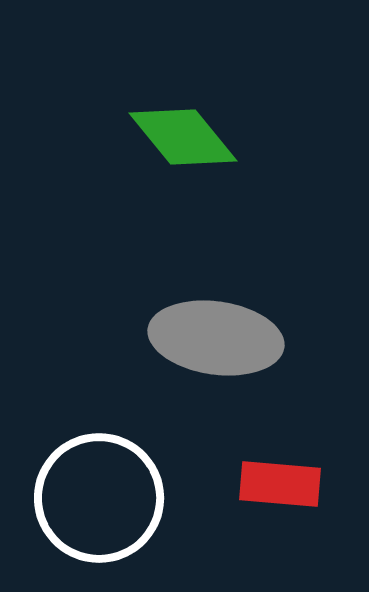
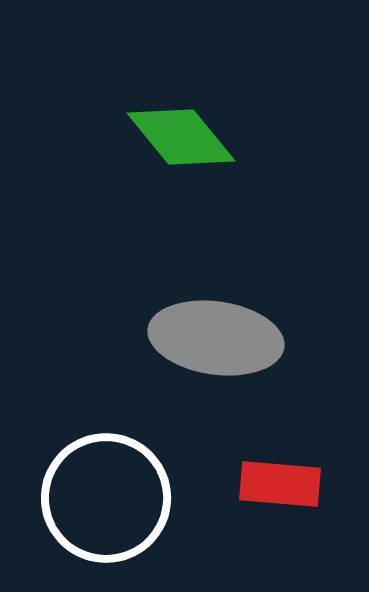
green diamond: moved 2 px left
white circle: moved 7 px right
